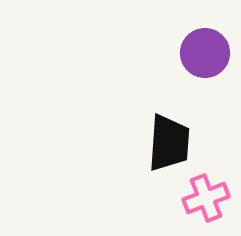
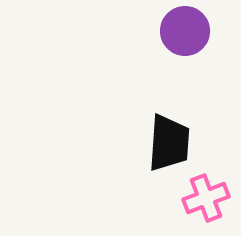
purple circle: moved 20 px left, 22 px up
